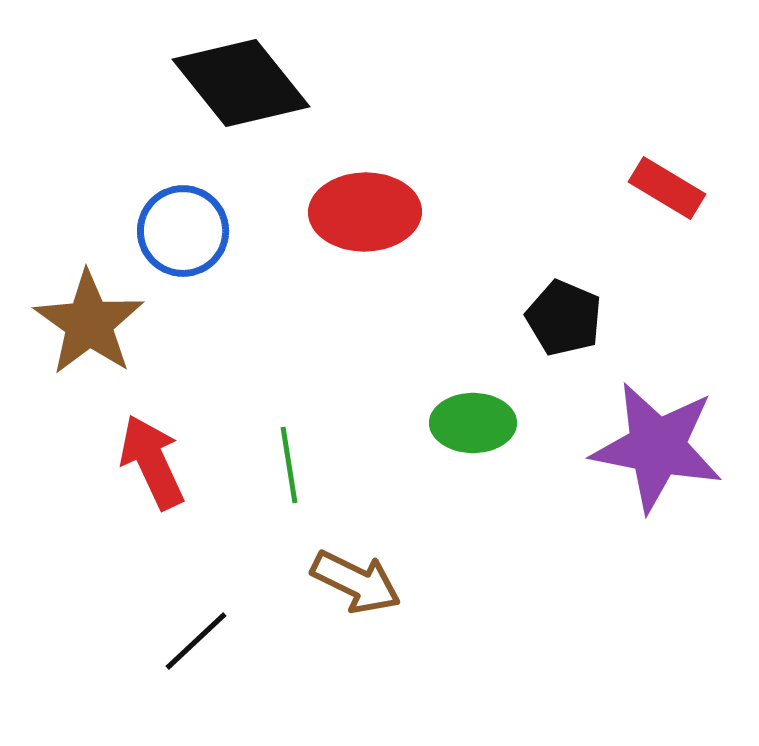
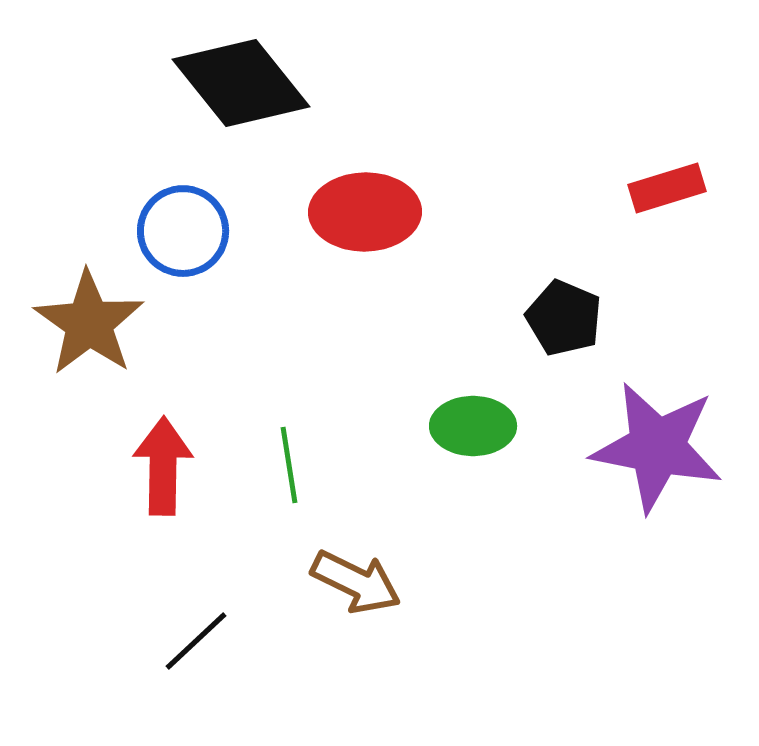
red rectangle: rotated 48 degrees counterclockwise
green ellipse: moved 3 px down
red arrow: moved 11 px right, 4 px down; rotated 26 degrees clockwise
